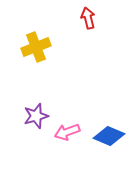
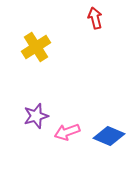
red arrow: moved 7 px right
yellow cross: rotated 12 degrees counterclockwise
